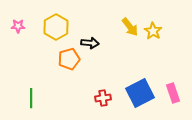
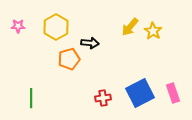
yellow arrow: rotated 78 degrees clockwise
